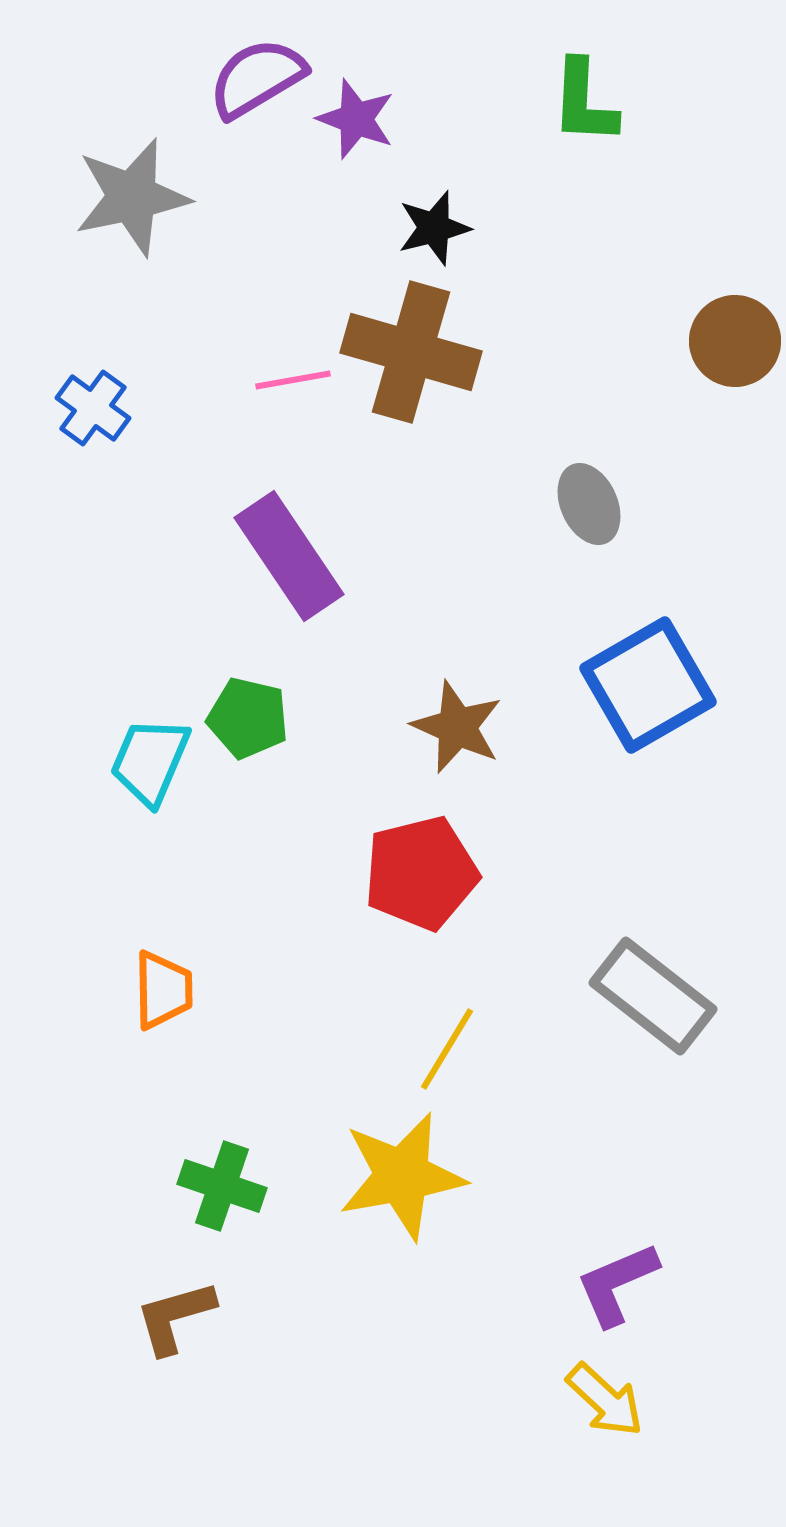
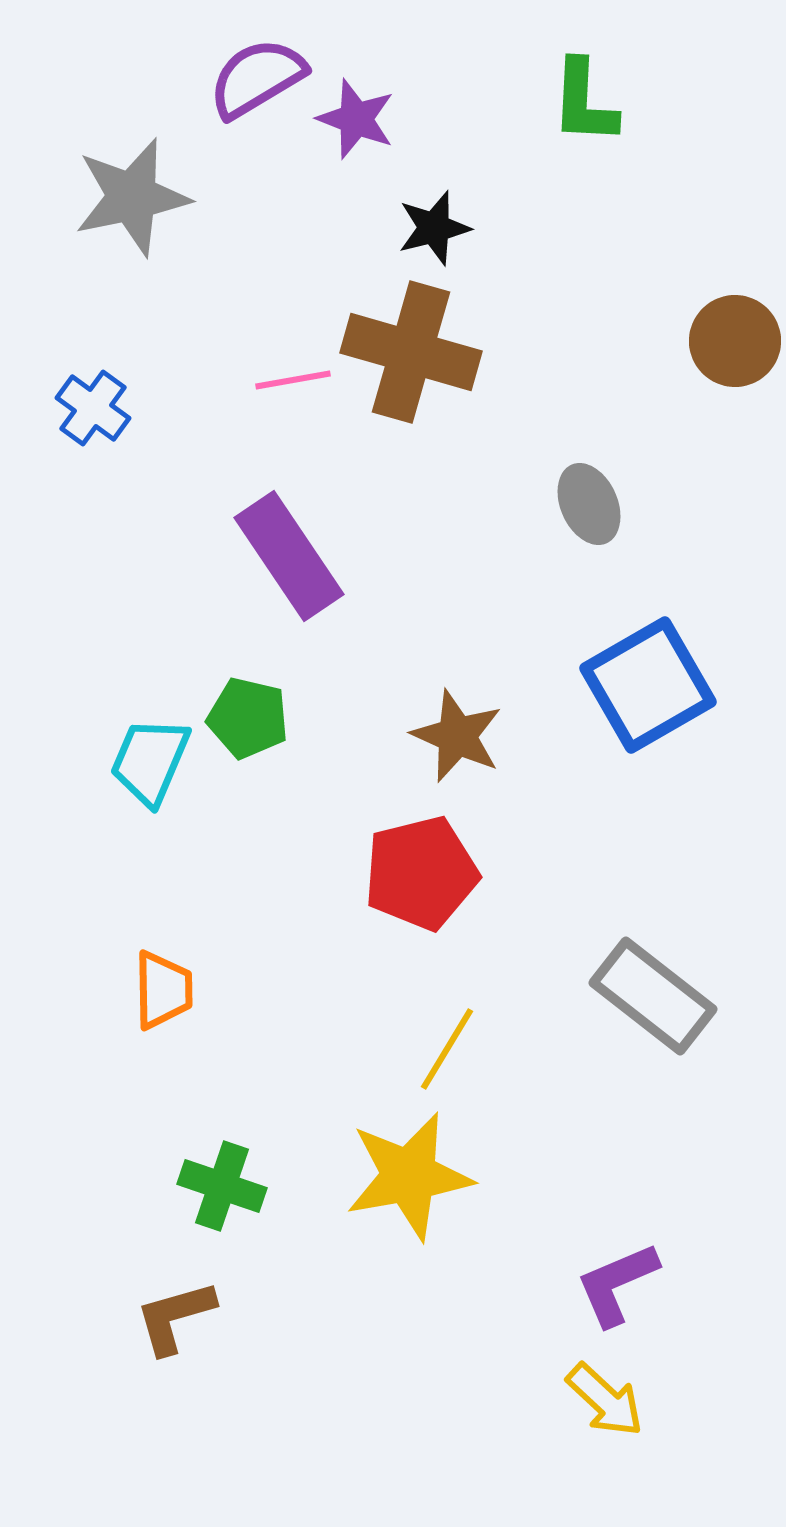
brown star: moved 9 px down
yellow star: moved 7 px right
